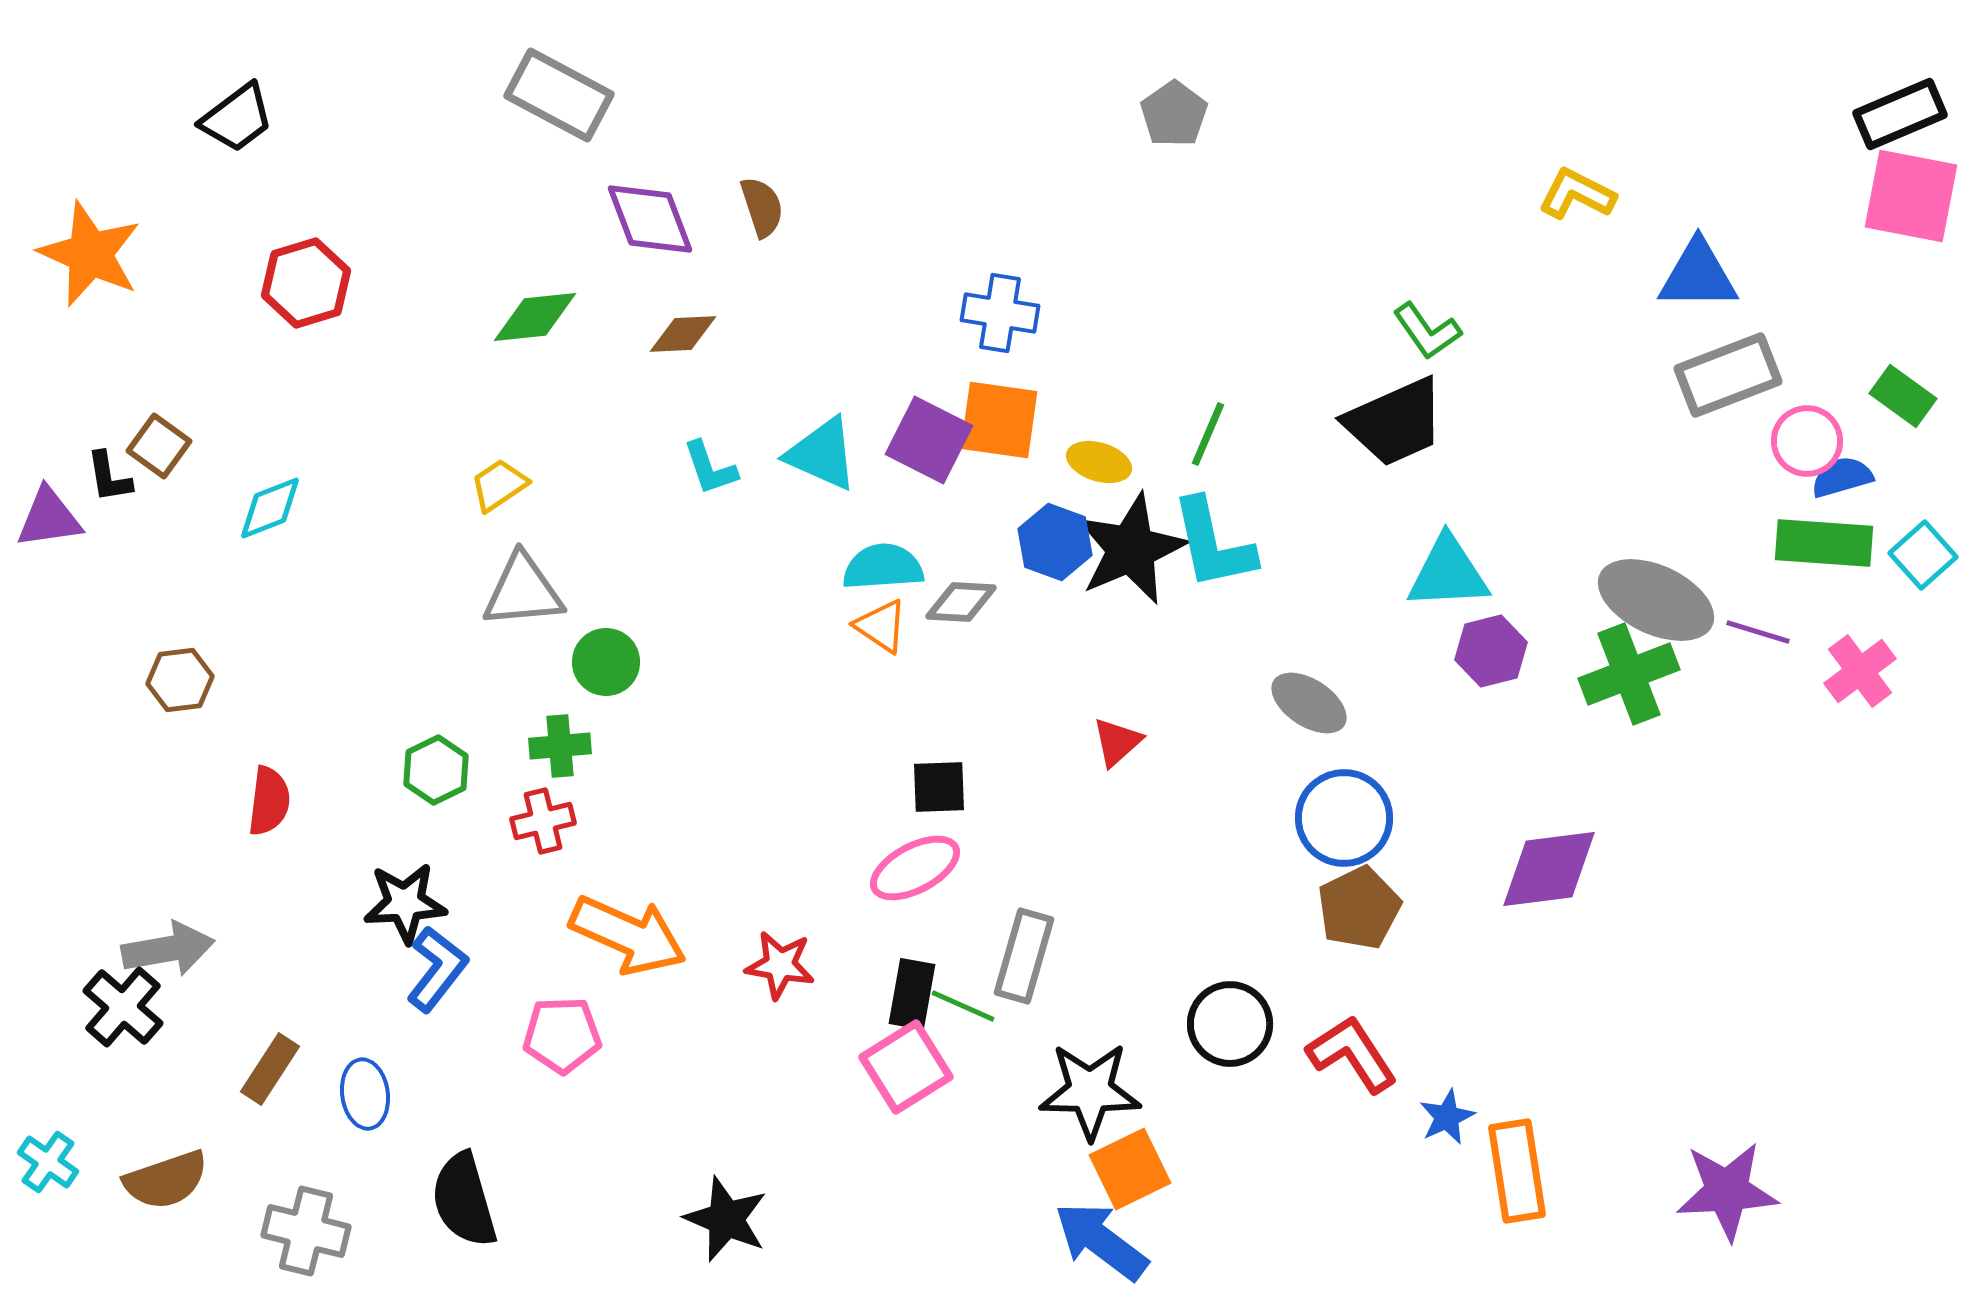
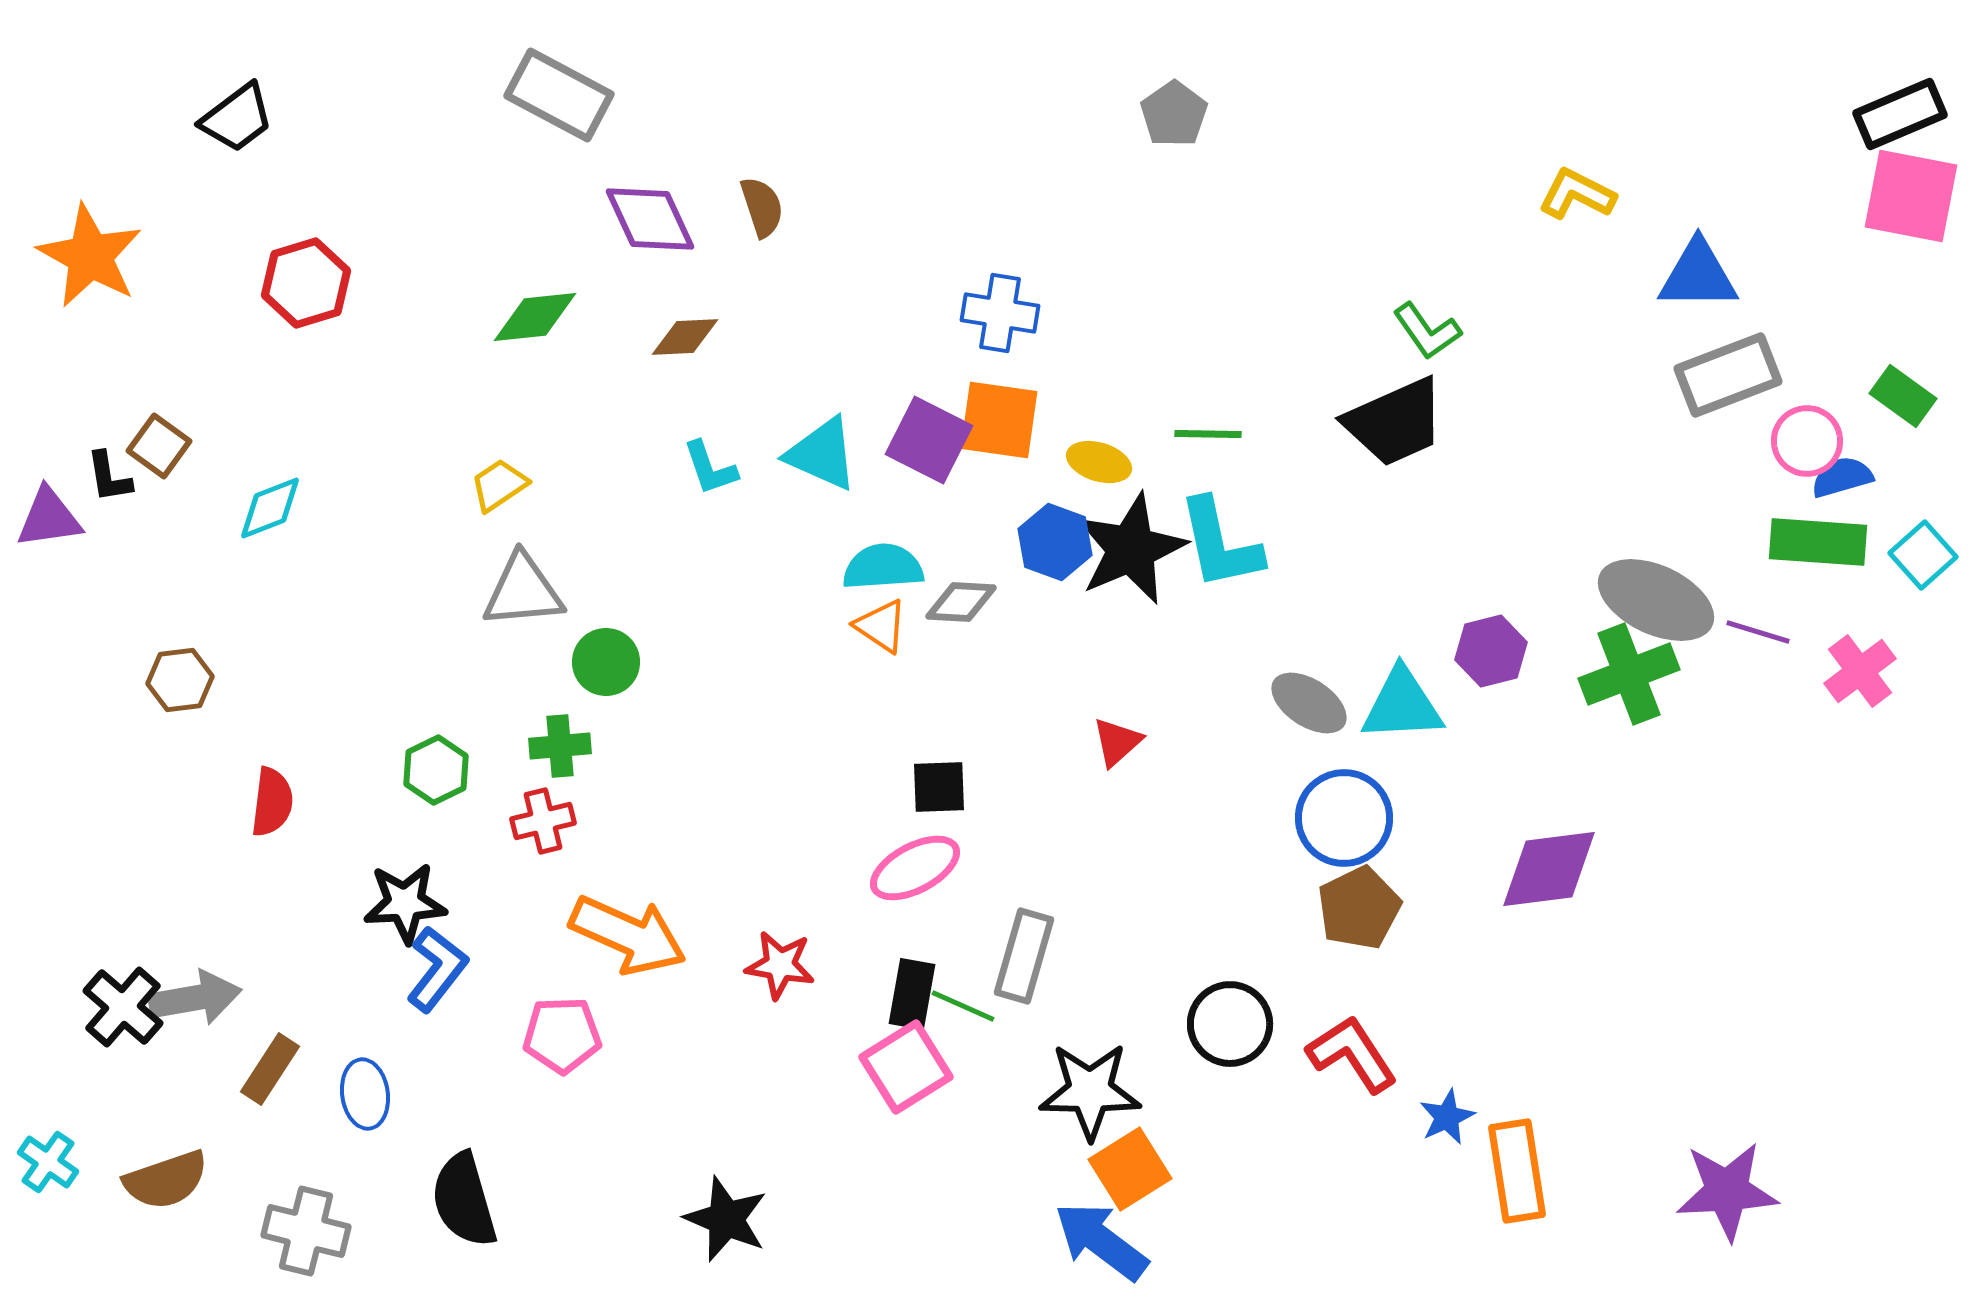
purple diamond at (650, 219): rotated 4 degrees counterclockwise
orange star at (90, 254): moved 2 px down; rotated 5 degrees clockwise
brown diamond at (683, 334): moved 2 px right, 3 px down
green line at (1208, 434): rotated 68 degrees clockwise
green rectangle at (1824, 543): moved 6 px left, 1 px up
cyan L-shape at (1213, 544): moved 7 px right
cyan triangle at (1448, 573): moved 46 px left, 132 px down
red semicircle at (269, 801): moved 3 px right, 1 px down
gray arrow at (168, 949): moved 27 px right, 49 px down
orange square at (1130, 1169): rotated 6 degrees counterclockwise
